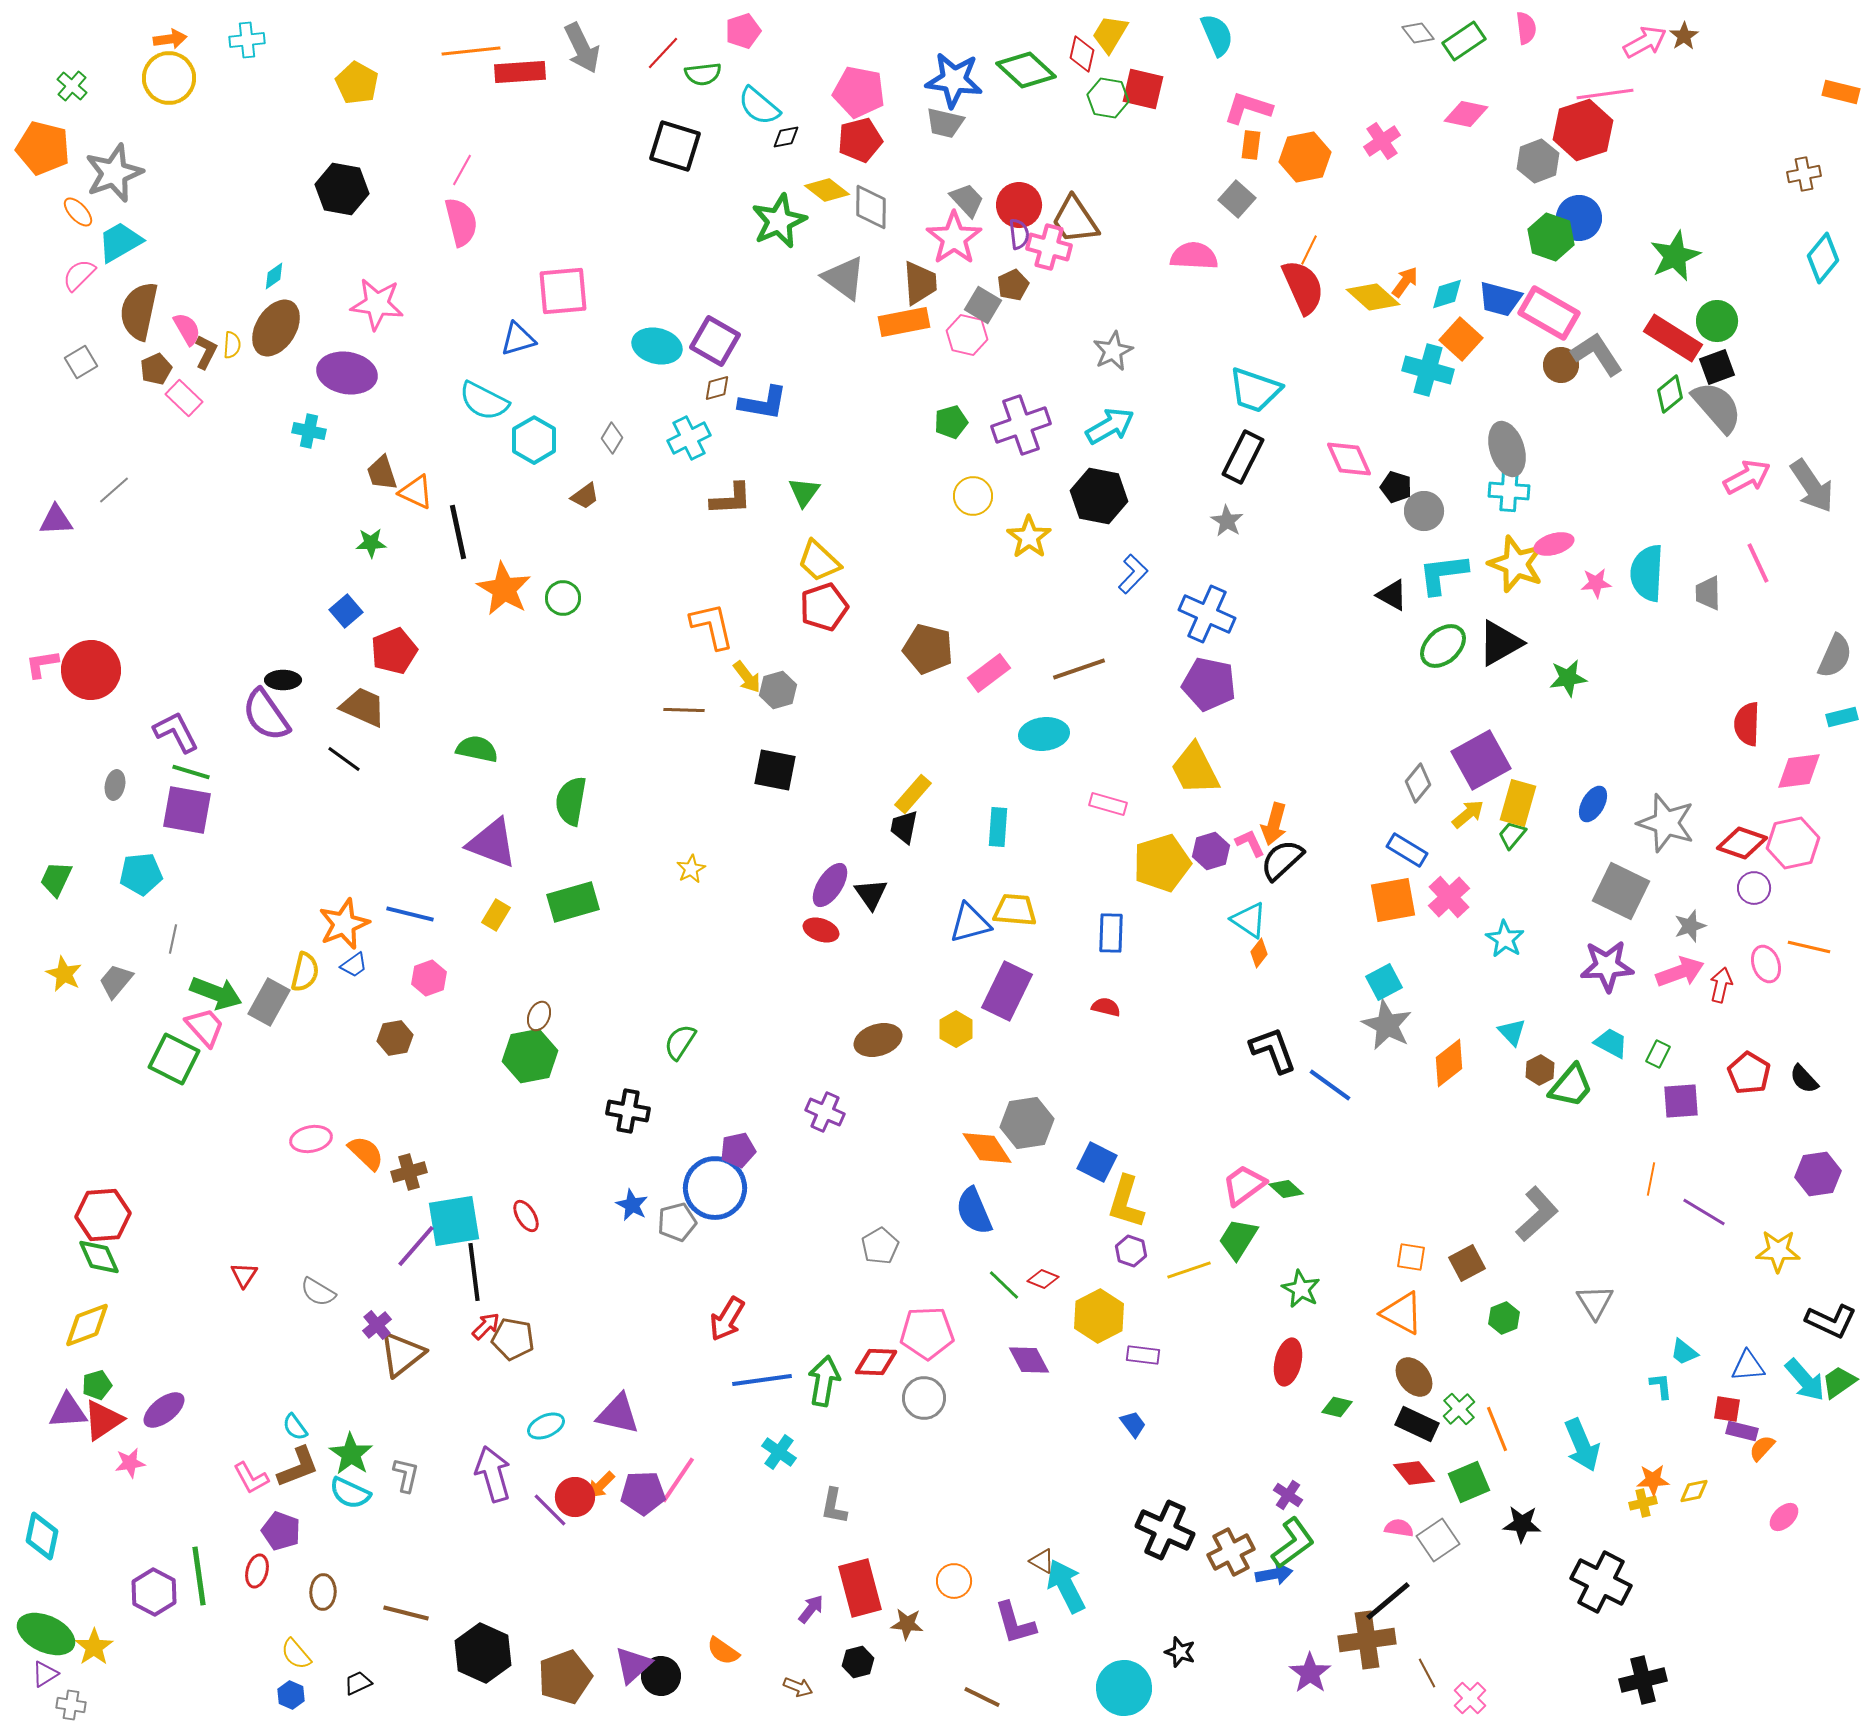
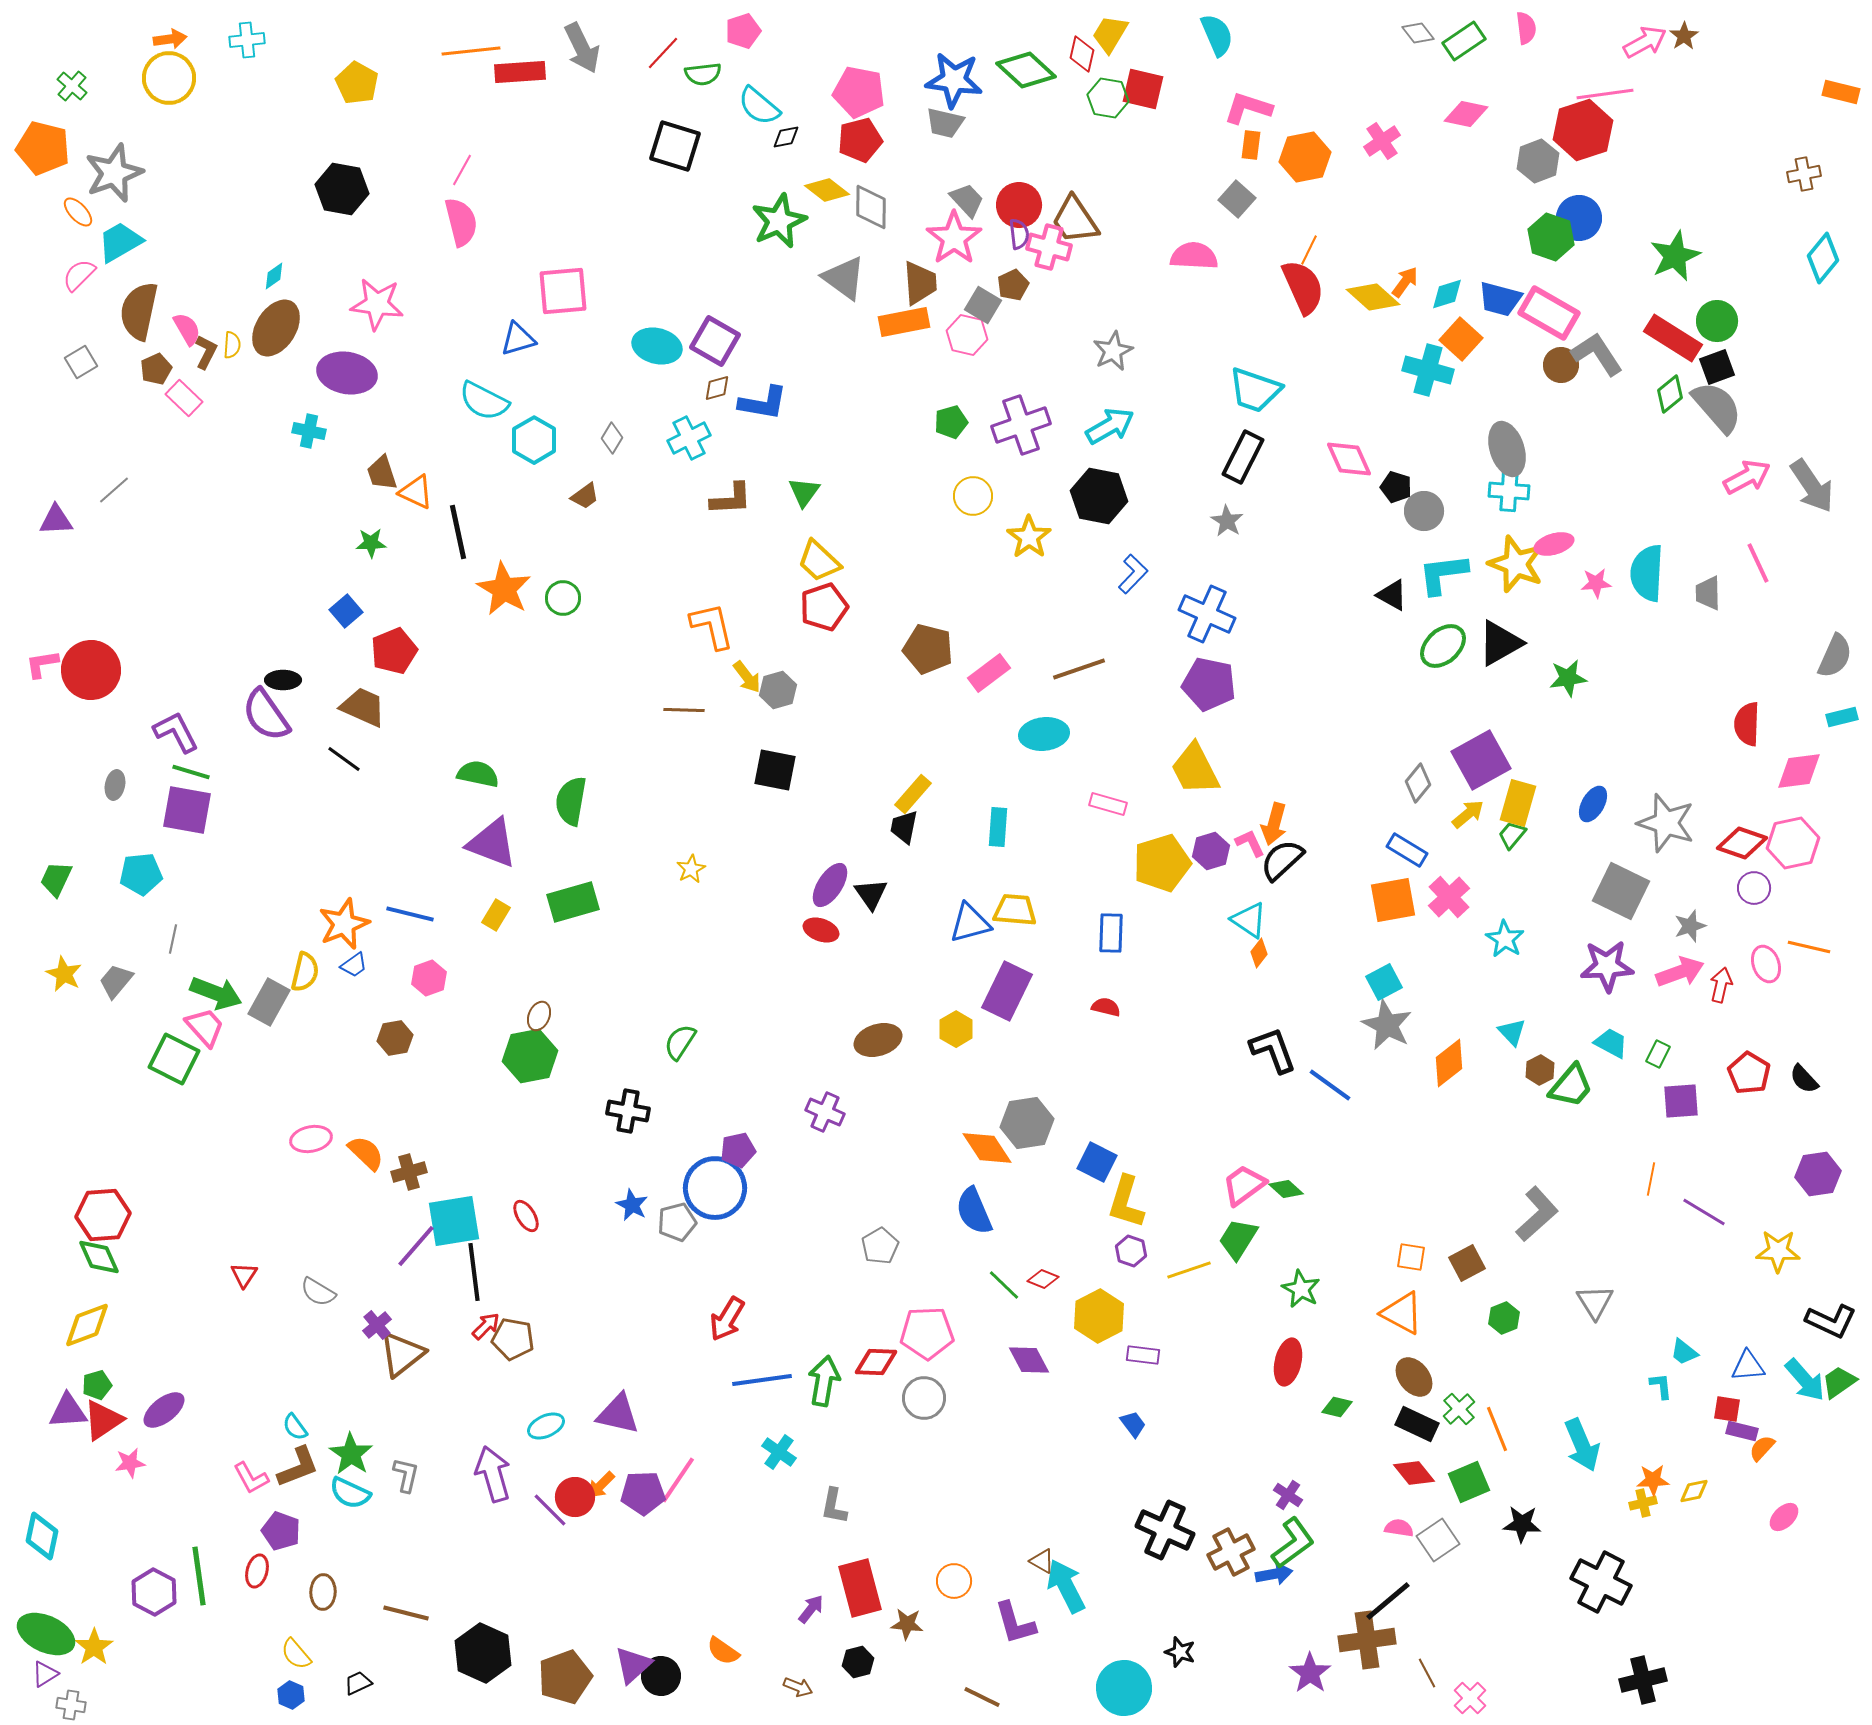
green semicircle at (477, 749): moved 1 px right, 25 px down
